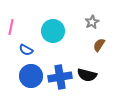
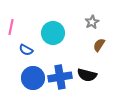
cyan circle: moved 2 px down
blue circle: moved 2 px right, 2 px down
